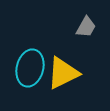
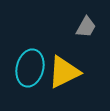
yellow triangle: moved 1 px right, 1 px up
